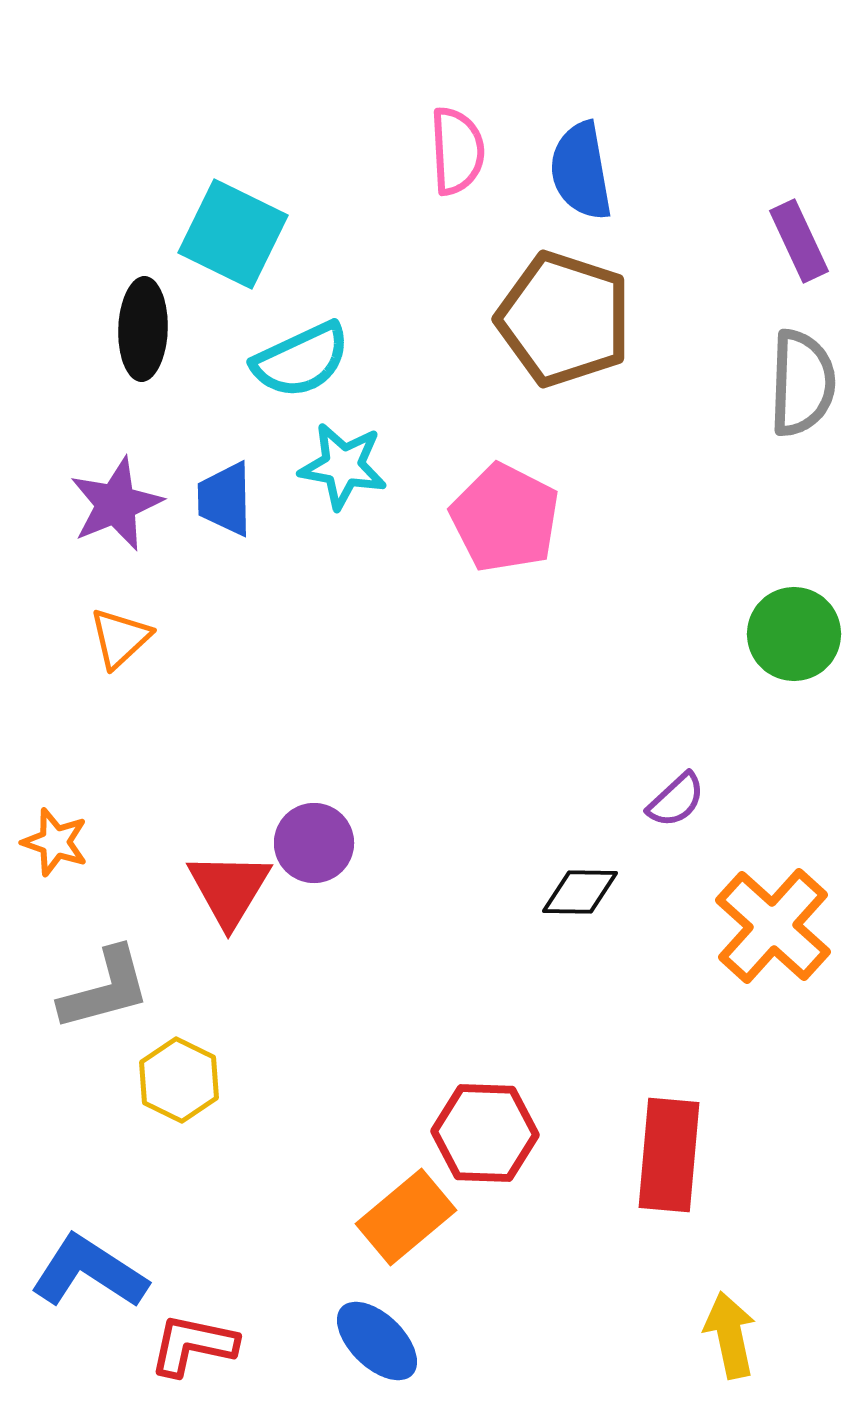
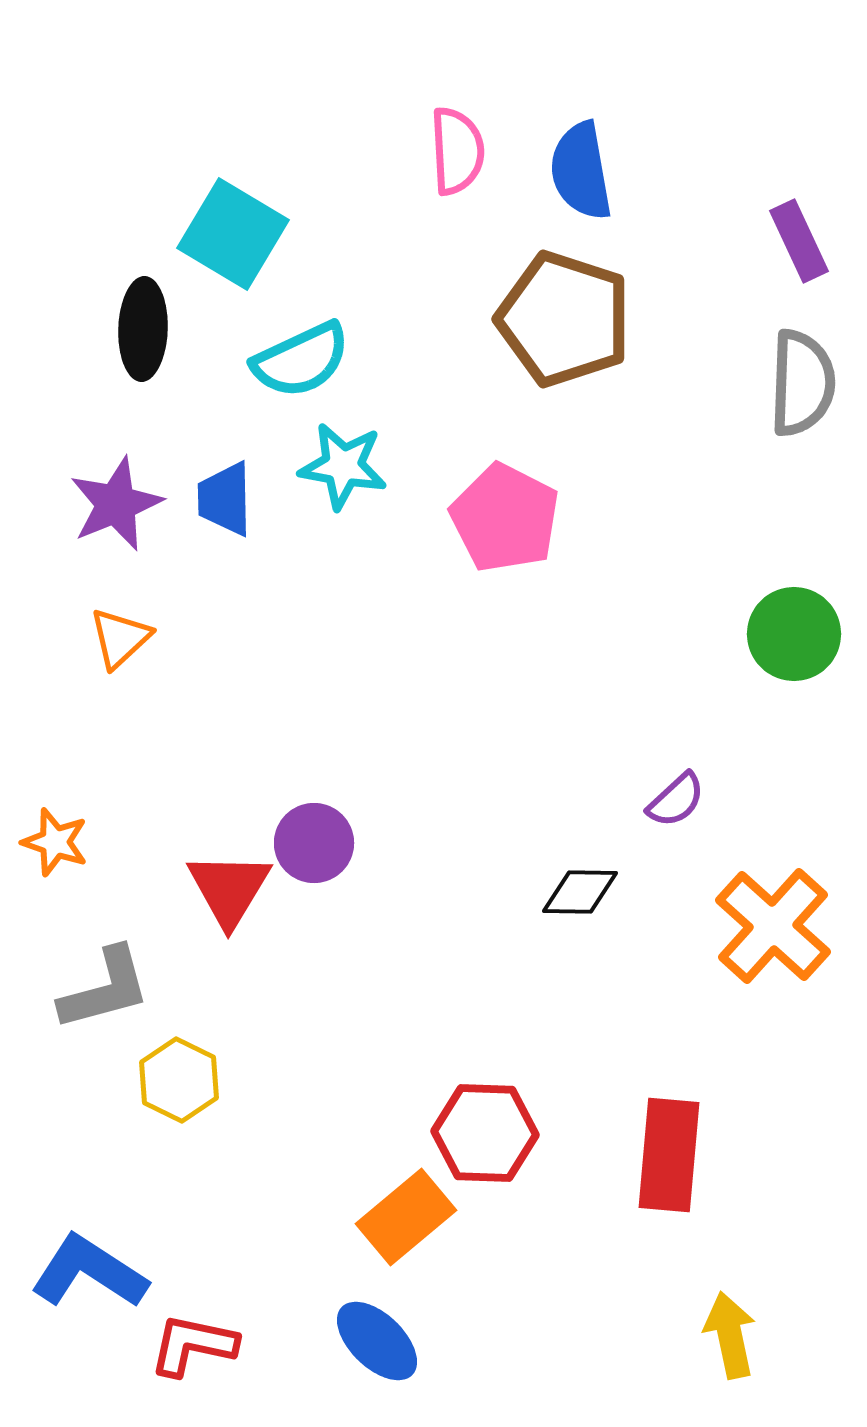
cyan square: rotated 5 degrees clockwise
